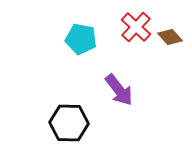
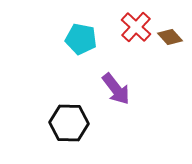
purple arrow: moved 3 px left, 1 px up
